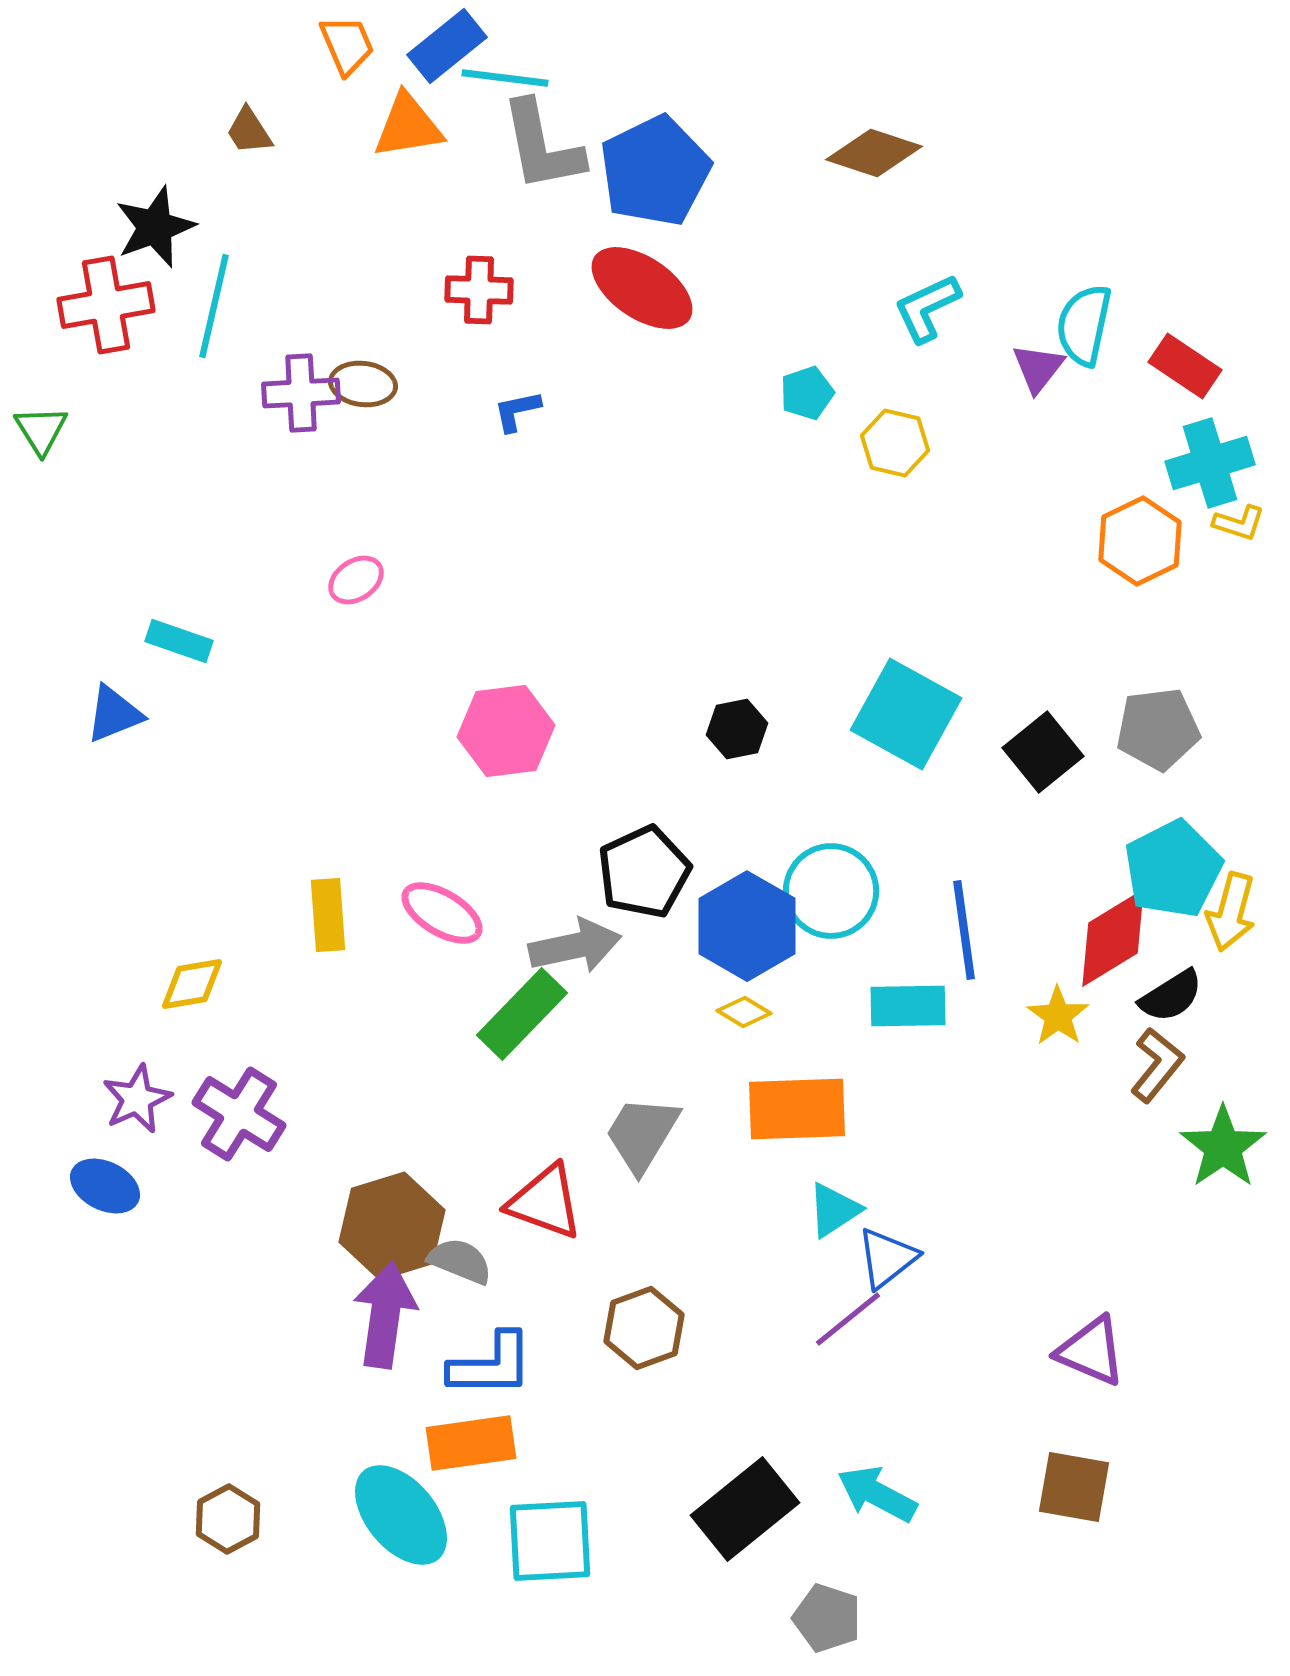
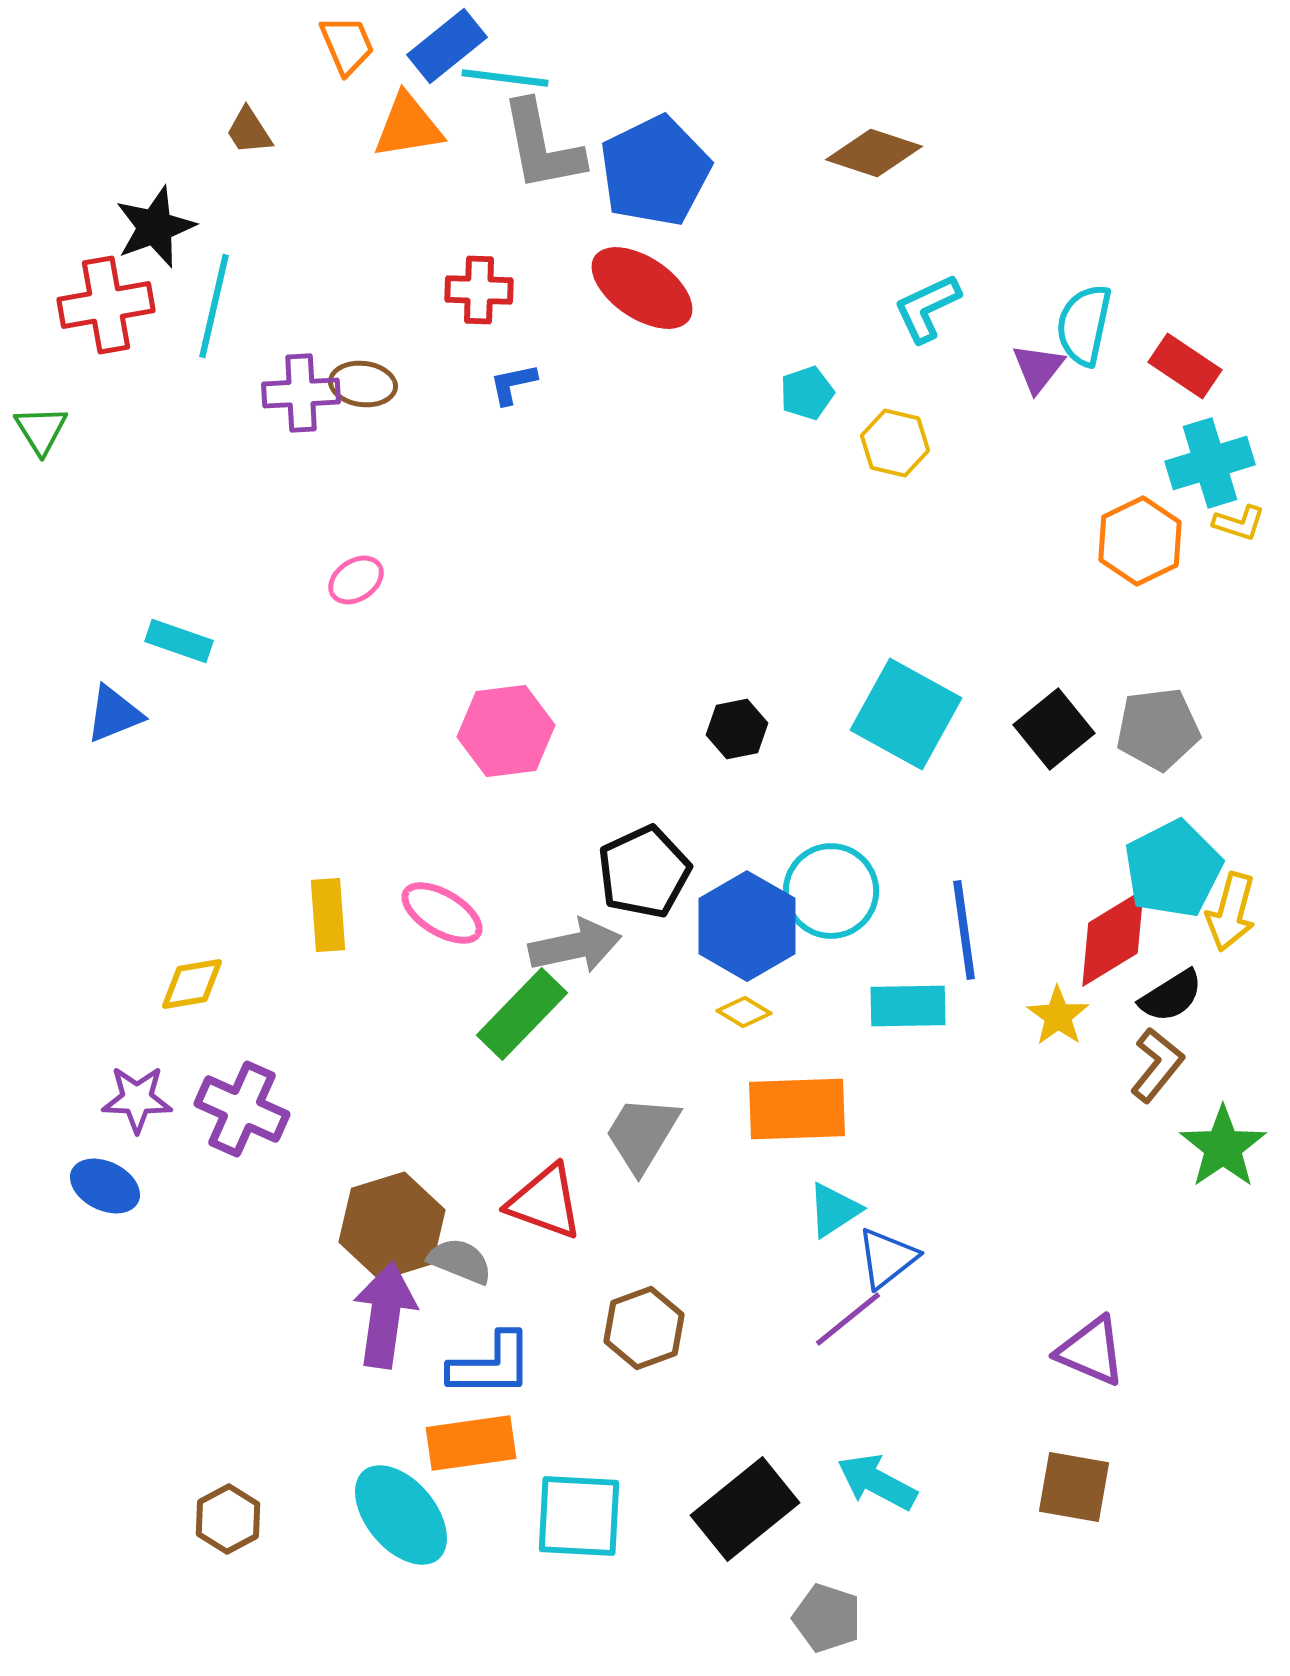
blue L-shape at (517, 411): moved 4 px left, 27 px up
black square at (1043, 752): moved 11 px right, 23 px up
purple star at (137, 1099): rotated 26 degrees clockwise
purple cross at (239, 1114): moved 3 px right, 5 px up; rotated 8 degrees counterclockwise
cyan arrow at (877, 1494): moved 12 px up
cyan square at (550, 1541): moved 29 px right, 25 px up; rotated 6 degrees clockwise
